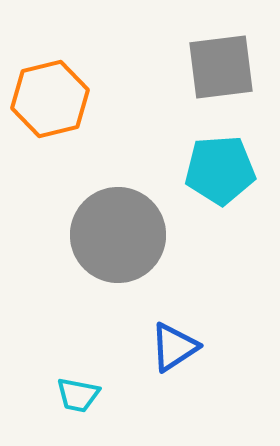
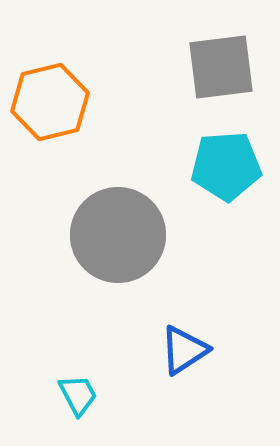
orange hexagon: moved 3 px down
cyan pentagon: moved 6 px right, 4 px up
blue triangle: moved 10 px right, 3 px down
cyan trapezoid: rotated 129 degrees counterclockwise
